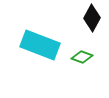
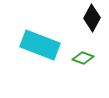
green diamond: moved 1 px right, 1 px down
